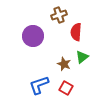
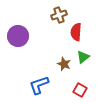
purple circle: moved 15 px left
green triangle: moved 1 px right
red square: moved 14 px right, 2 px down
